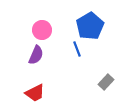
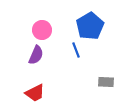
blue line: moved 1 px left, 1 px down
gray rectangle: rotated 49 degrees clockwise
